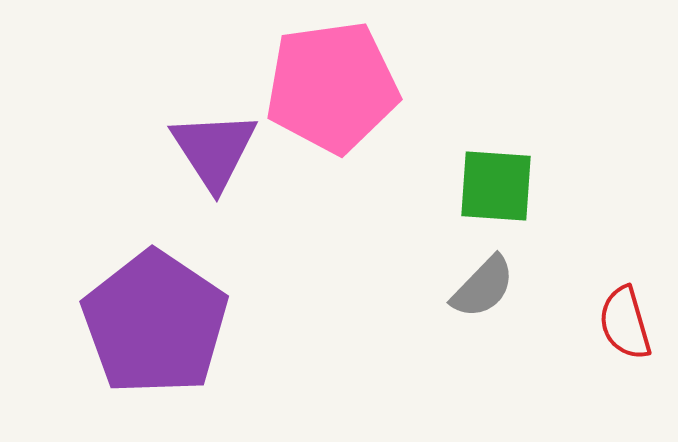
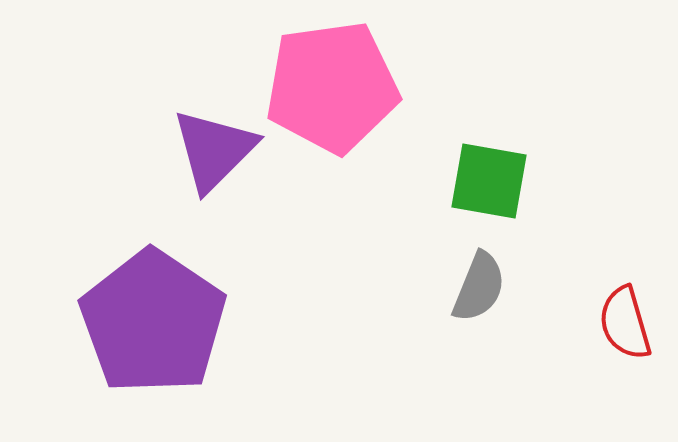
purple triangle: rotated 18 degrees clockwise
green square: moved 7 px left, 5 px up; rotated 6 degrees clockwise
gray semicircle: moved 4 px left; rotated 22 degrees counterclockwise
purple pentagon: moved 2 px left, 1 px up
